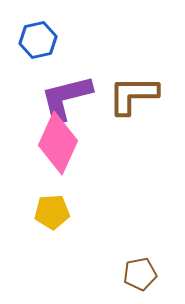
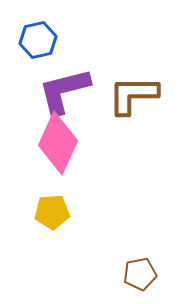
purple L-shape: moved 2 px left, 7 px up
